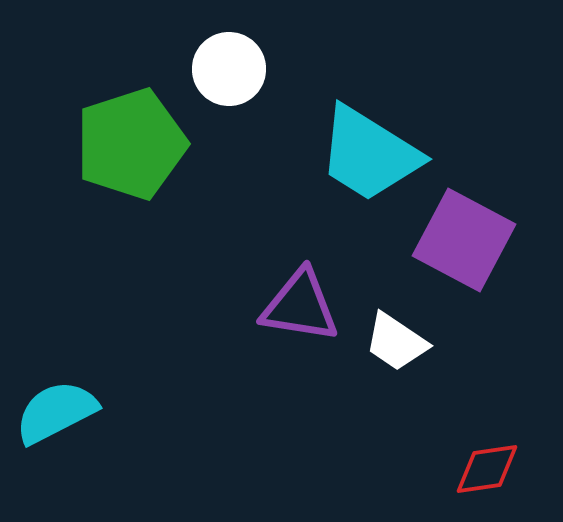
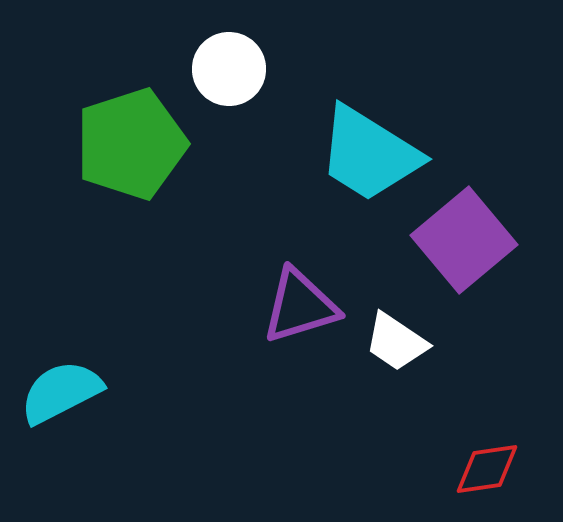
purple square: rotated 22 degrees clockwise
purple triangle: rotated 26 degrees counterclockwise
cyan semicircle: moved 5 px right, 20 px up
